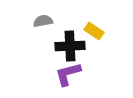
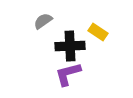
gray semicircle: rotated 24 degrees counterclockwise
yellow rectangle: moved 4 px right, 1 px down
